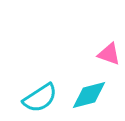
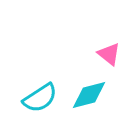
pink triangle: rotated 20 degrees clockwise
